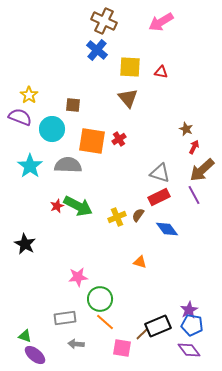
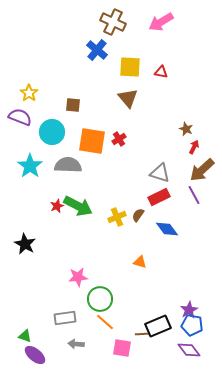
brown cross: moved 9 px right, 1 px down
yellow star: moved 2 px up
cyan circle: moved 3 px down
brown line: rotated 40 degrees clockwise
